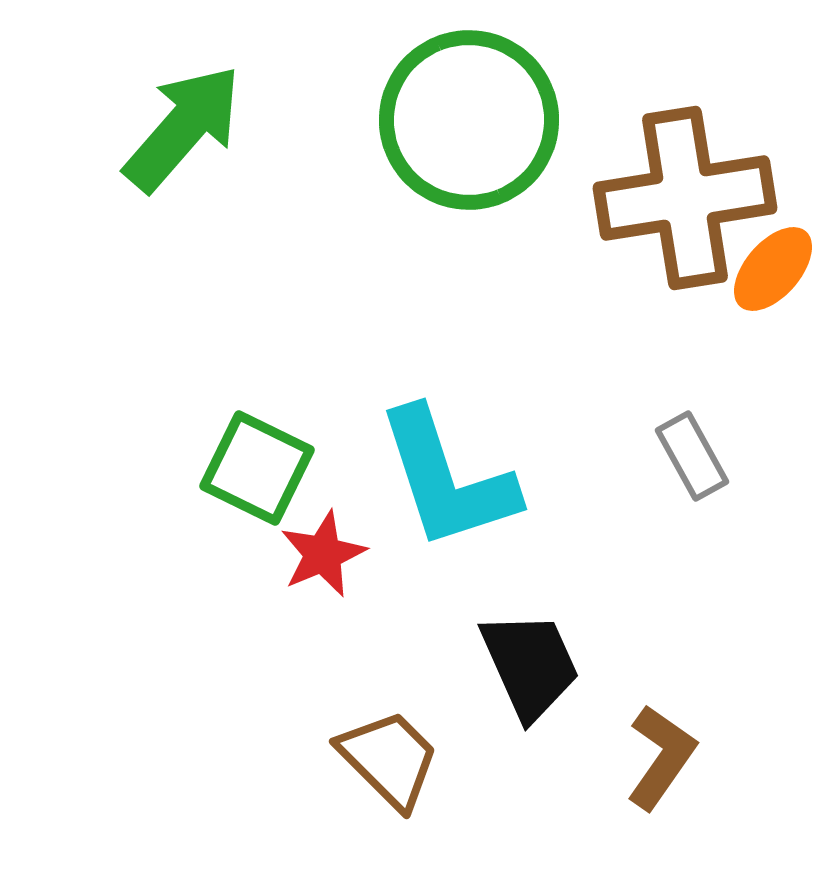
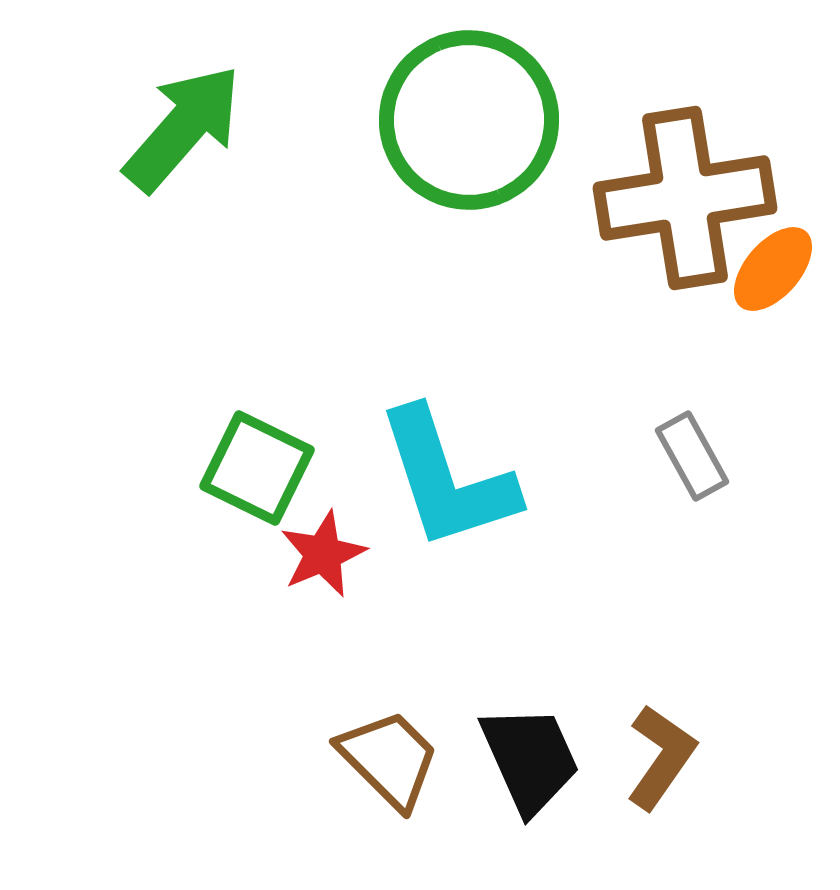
black trapezoid: moved 94 px down
